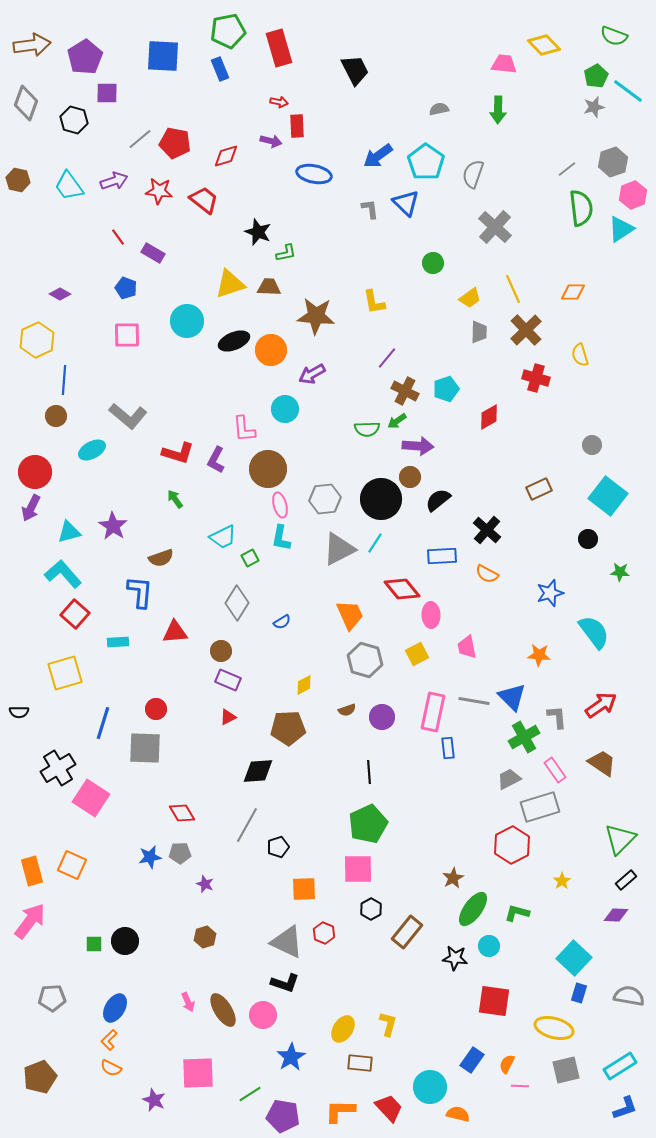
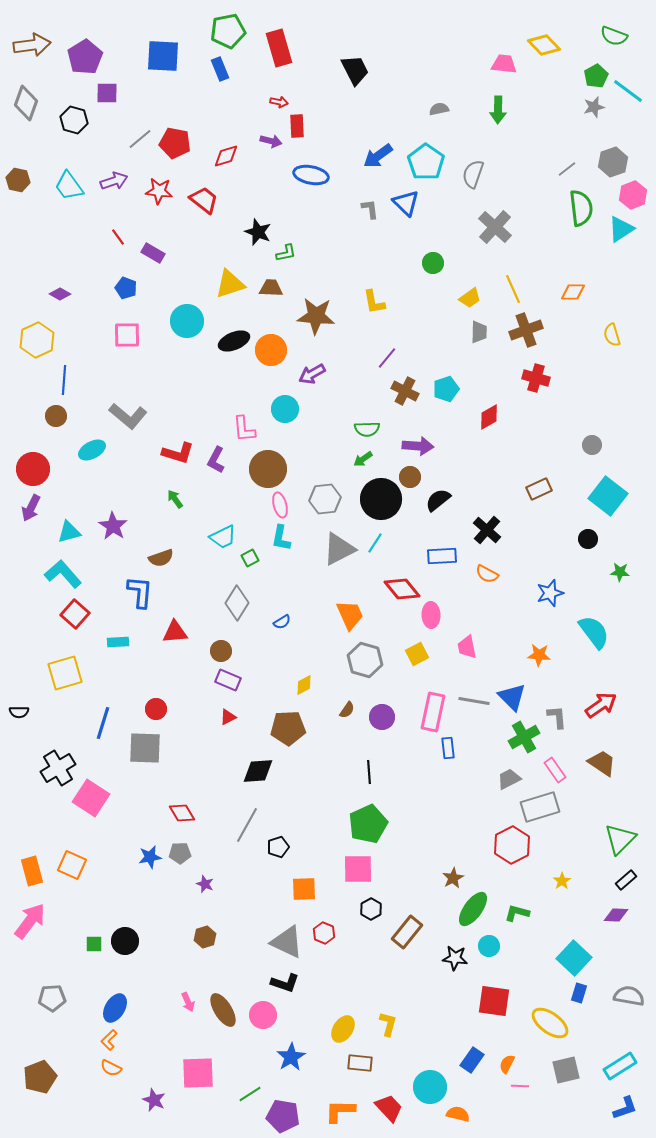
blue ellipse at (314, 174): moved 3 px left, 1 px down
brown trapezoid at (269, 287): moved 2 px right, 1 px down
brown cross at (526, 330): rotated 24 degrees clockwise
yellow semicircle at (580, 355): moved 32 px right, 20 px up
green arrow at (397, 421): moved 34 px left, 38 px down
red circle at (35, 472): moved 2 px left, 3 px up
brown semicircle at (347, 710): rotated 36 degrees counterclockwise
yellow ellipse at (554, 1028): moved 4 px left, 5 px up; rotated 21 degrees clockwise
